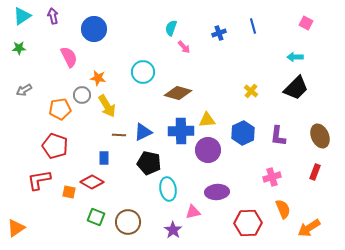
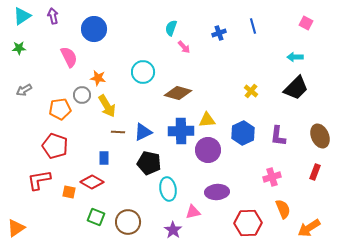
brown line at (119, 135): moved 1 px left, 3 px up
